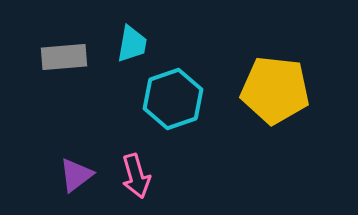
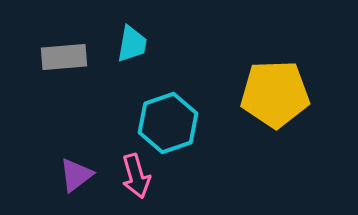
yellow pentagon: moved 4 px down; rotated 8 degrees counterclockwise
cyan hexagon: moved 5 px left, 24 px down
